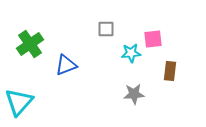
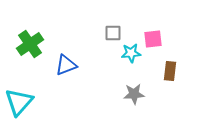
gray square: moved 7 px right, 4 px down
